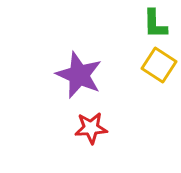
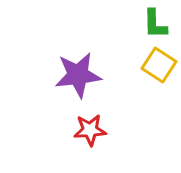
purple star: moved 1 px left; rotated 30 degrees counterclockwise
red star: moved 1 px left, 2 px down
